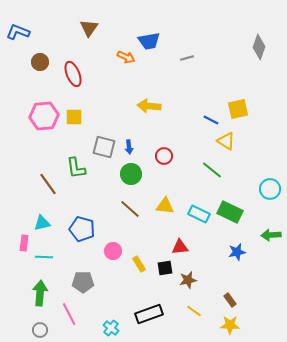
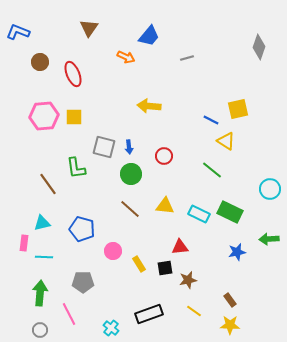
blue trapezoid at (149, 41): moved 5 px up; rotated 40 degrees counterclockwise
green arrow at (271, 235): moved 2 px left, 4 px down
